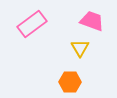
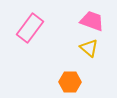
pink rectangle: moved 2 px left, 4 px down; rotated 16 degrees counterclockwise
yellow triangle: moved 9 px right; rotated 18 degrees counterclockwise
